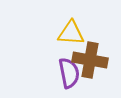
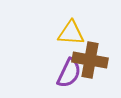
purple semicircle: rotated 36 degrees clockwise
